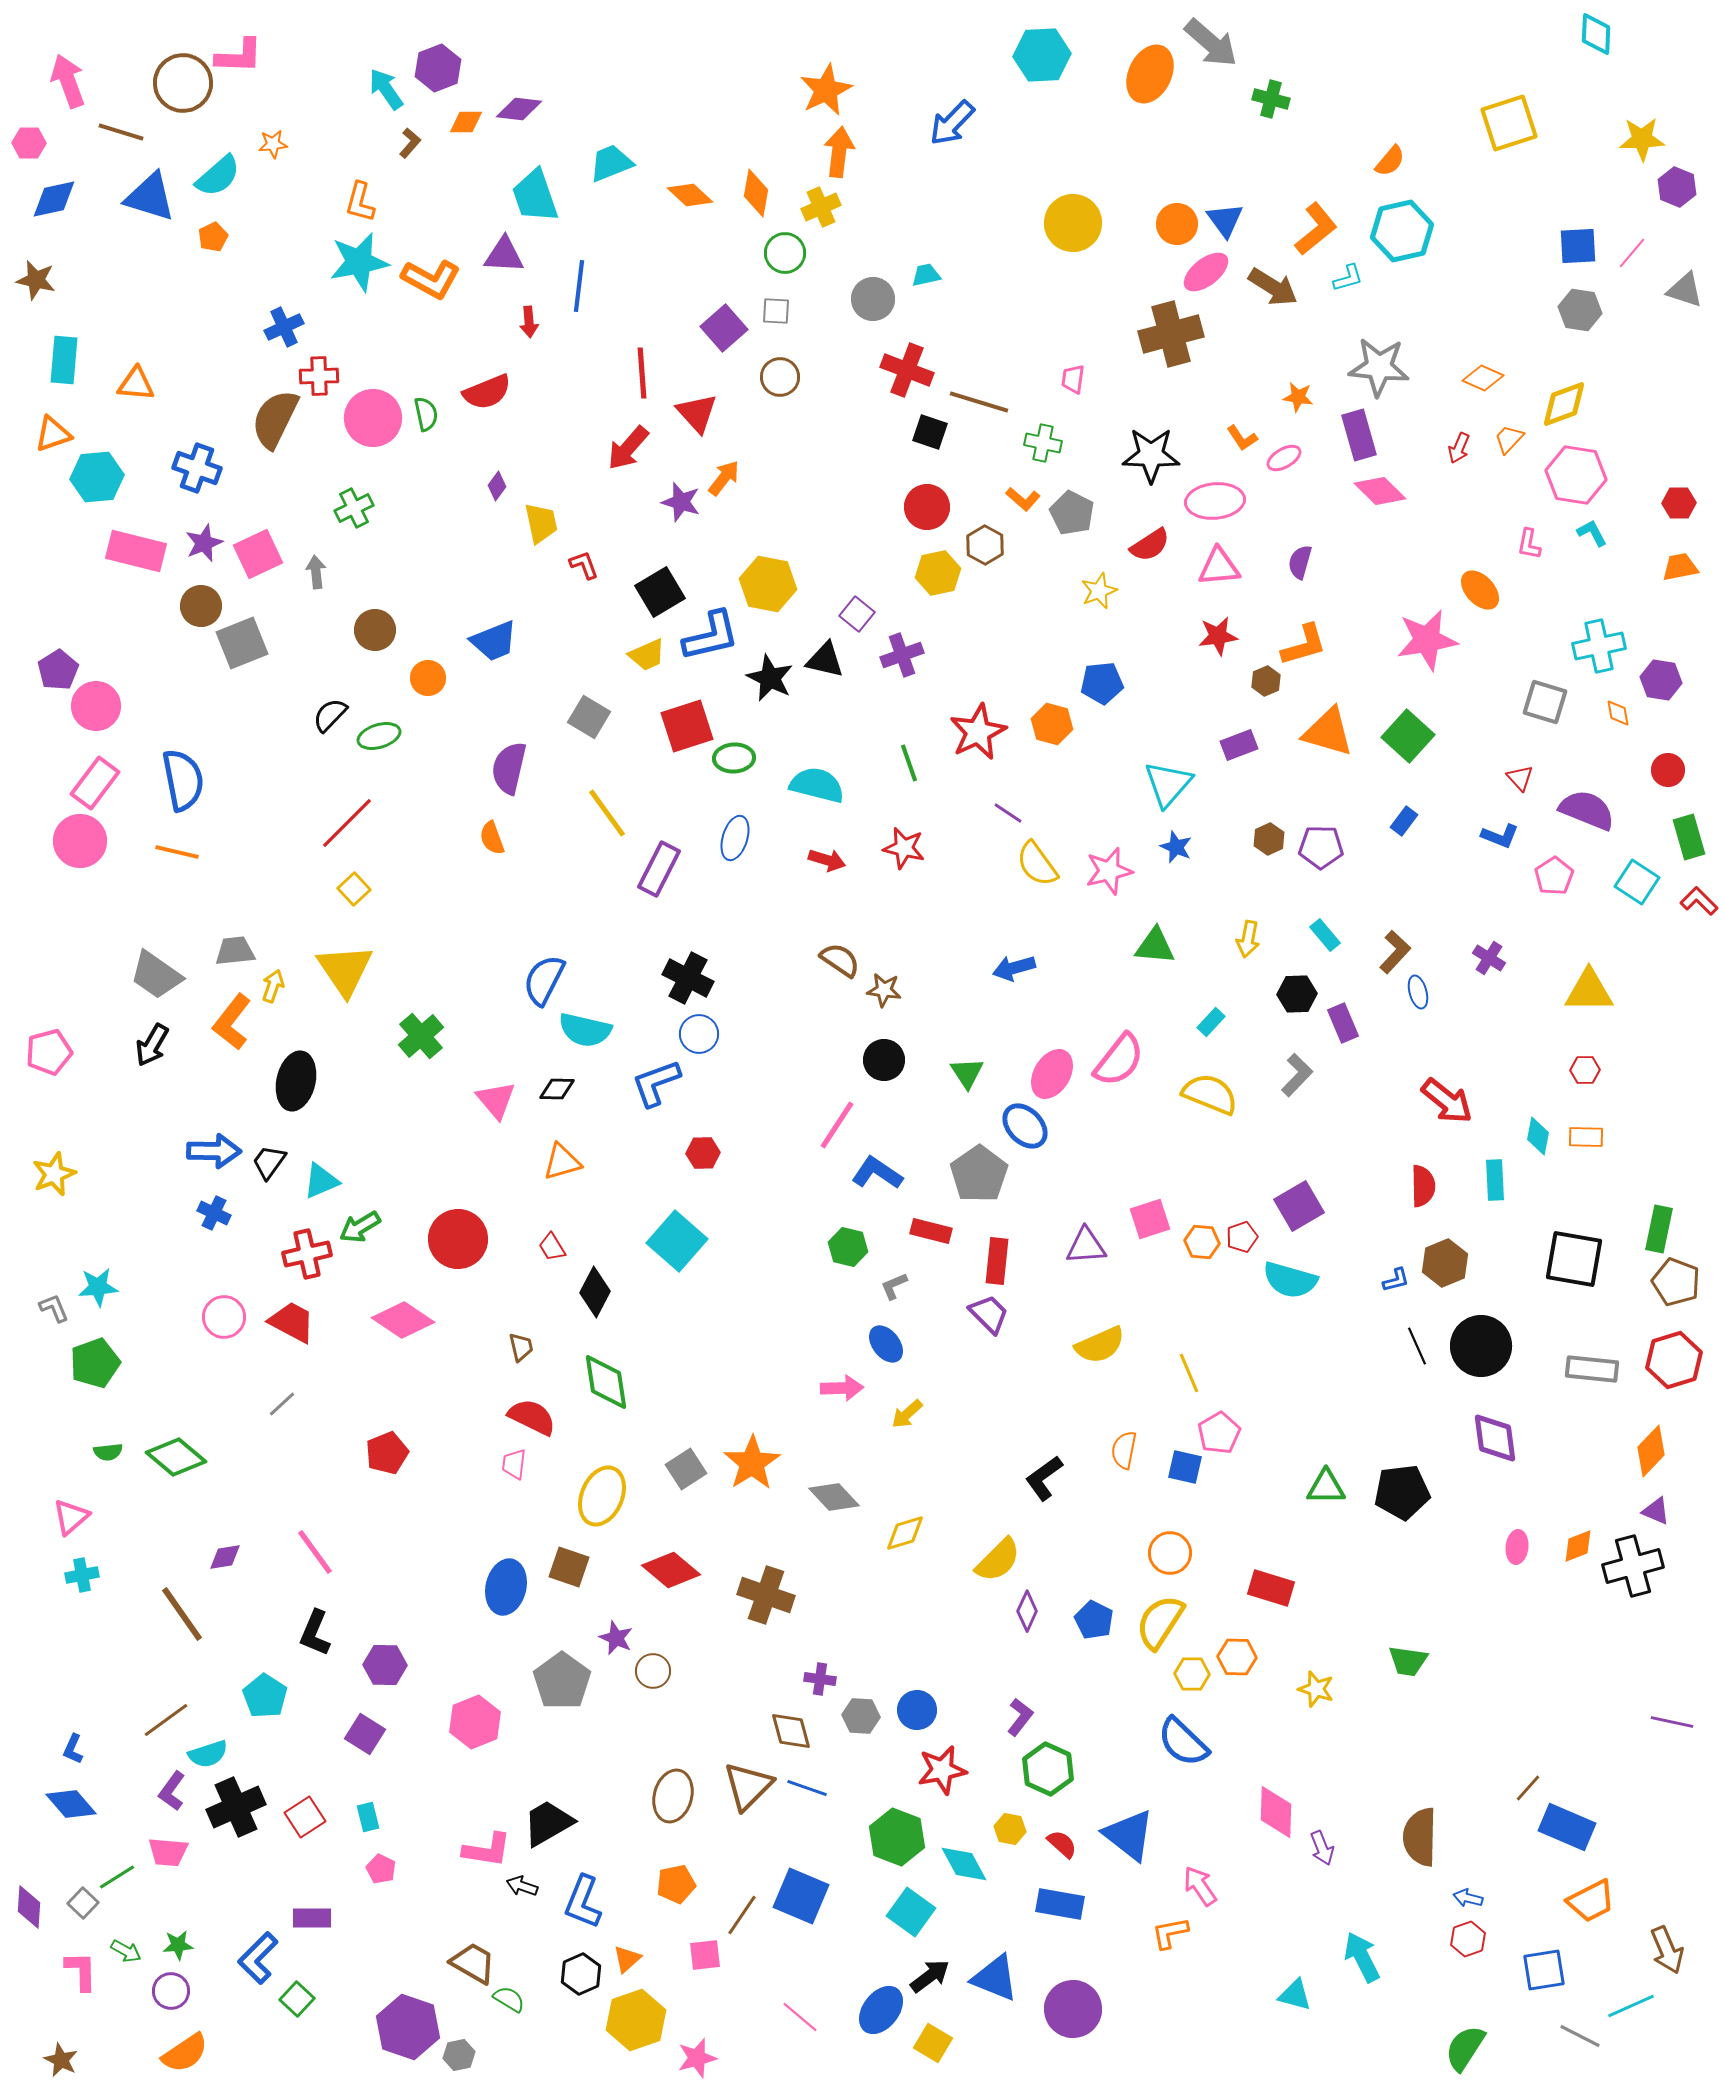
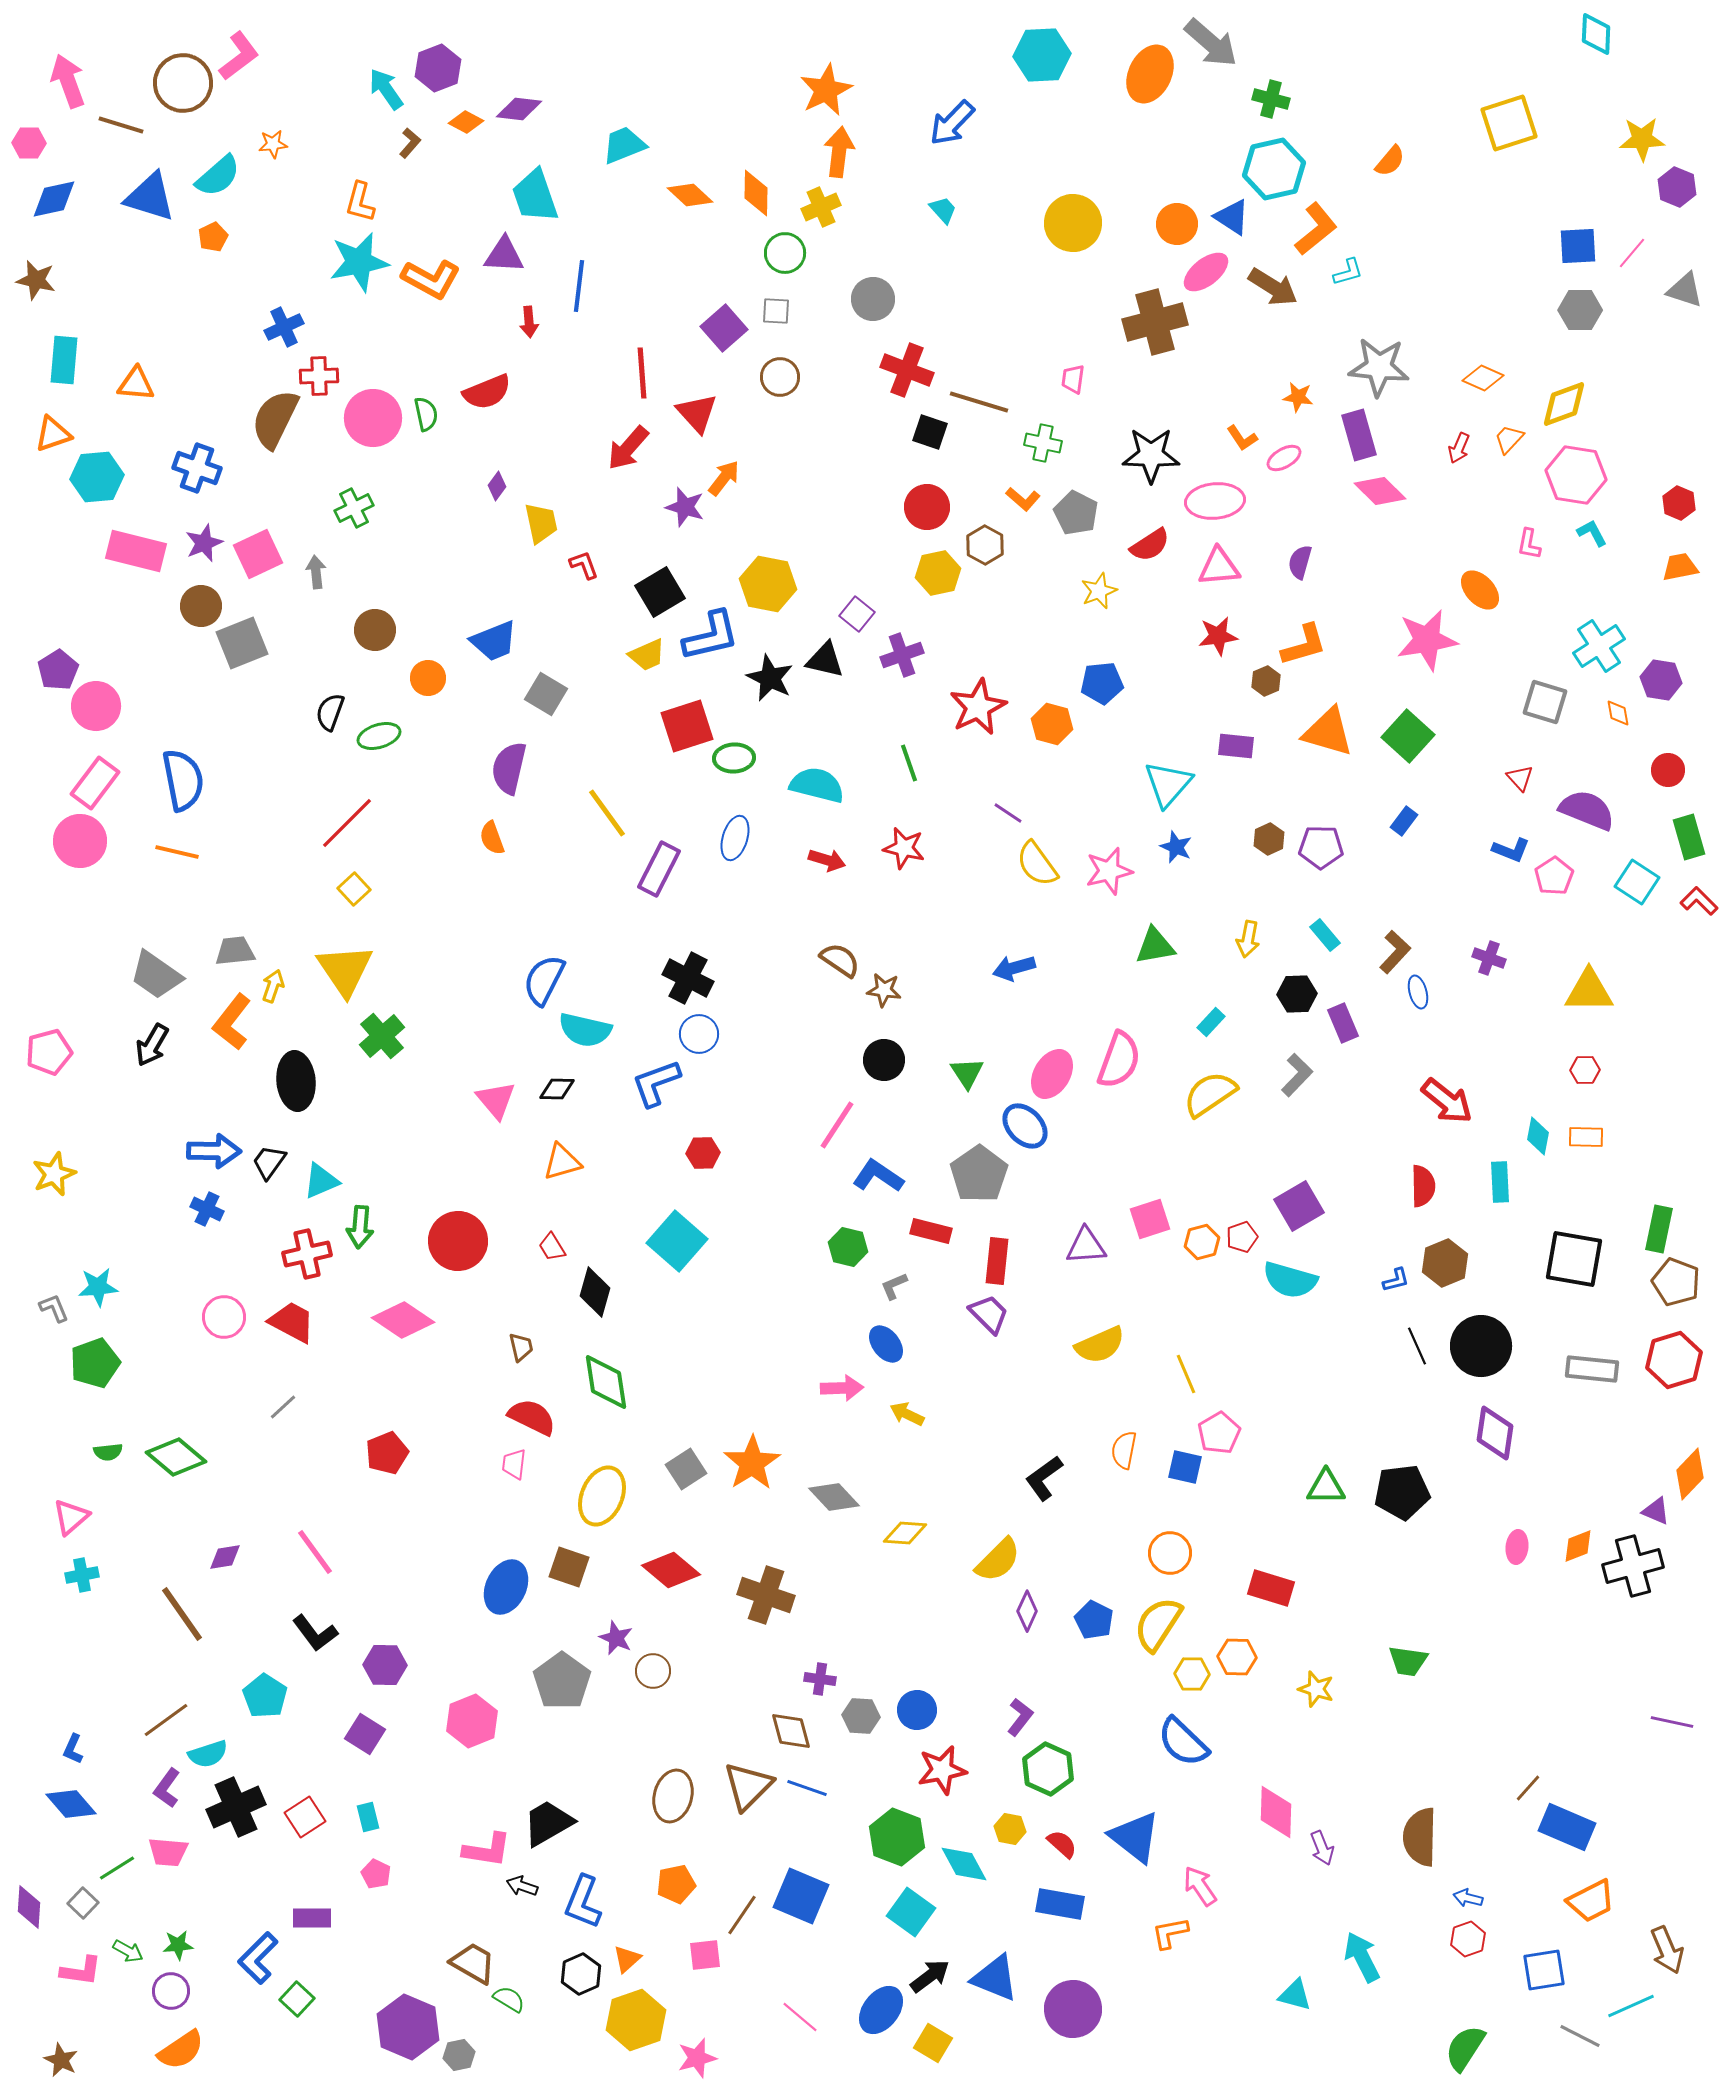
pink L-shape at (239, 56): rotated 39 degrees counterclockwise
orange diamond at (466, 122): rotated 28 degrees clockwise
brown line at (121, 132): moved 7 px up
cyan trapezoid at (611, 163): moved 13 px right, 18 px up
orange diamond at (756, 193): rotated 9 degrees counterclockwise
blue triangle at (1225, 220): moved 7 px right, 3 px up; rotated 21 degrees counterclockwise
cyan hexagon at (1402, 231): moved 128 px left, 62 px up
cyan trapezoid at (926, 275): moved 17 px right, 65 px up; rotated 60 degrees clockwise
cyan L-shape at (1348, 278): moved 6 px up
gray hexagon at (1580, 310): rotated 9 degrees counterclockwise
brown cross at (1171, 334): moved 16 px left, 12 px up
purple star at (681, 502): moved 4 px right, 5 px down
red hexagon at (1679, 503): rotated 24 degrees clockwise
gray pentagon at (1072, 513): moved 4 px right
cyan cross at (1599, 646): rotated 21 degrees counterclockwise
black semicircle at (330, 715): moved 3 px up; rotated 24 degrees counterclockwise
gray square at (589, 717): moved 43 px left, 23 px up
red star at (978, 732): moved 25 px up
purple rectangle at (1239, 745): moved 3 px left, 1 px down; rotated 27 degrees clockwise
blue L-shape at (1500, 836): moved 11 px right, 14 px down
green triangle at (1155, 946): rotated 15 degrees counterclockwise
purple cross at (1489, 958): rotated 12 degrees counterclockwise
green cross at (421, 1036): moved 39 px left
pink semicircle at (1119, 1060): rotated 18 degrees counterclockwise
black ellipse at (296, 1081): rotated 18 degrees counterclockwise
yellow semicircle at (1210, 1094): rotated 56 degrees counterclockwise
blue L-shape at (877, 1173): moved 1 px right, 3 px down
cyan rectangle at (1495, 1180): moved 5 px right, 2 px down
blue cross at (214, 1213): moved 7 px left, 4 px up
green arrow at (360, 1227): rotated 54 degrees counterclockwise
red circle at (458, 1239): moved 2 px down
orange hexagon at (1202, 1242): rotated 20 degrees counterclockwise
black diamond at (595, 1292): rotated 12 degrees counterclockwise
yellow line at (1189, 1373): moved 3 px left, 1 px down
gray line at (282, 1404): moved 1 px right, 3 px down
yellow arrow at (907, 1414): rotated 68 degrees clockwise
purple diamond at (1495, 1438): moved 5 px up; rotated 16 degrees clockwise
orange diamond at (1651, 1451): moved 39 px right, 23 px down
yellow diamond at (905, 1533): rotated 21 degrees clockwise
blue ellipse at (506, 1587): rotated 12 degrees clockwise
yellow semicircle at (1160, 1622): moved 2 px left, 2 px down
black L-shape at (315, 1633): rotated 60 degrees counterclockwise
pink hexagon at (475, 1722): moved 3 px left, 1 px up
purple L-shape at (172, 1791): moved 5 px left, 3 px up
blue triangle at (1129, 1835): moved 6 px right, 2 px down
pink pentagon at (381, 1869): moved 5 px left, 5 px down
green line at (117, 1877): moved 9 px up
green arrow at (126, 1951): moved 2 px right
pink L-shape at (81, 1971): rotated 99 degrees clockwise
purple hexagon at (408, 2027): rotated 4 degrees clockwise
orange semicircle at (185, 2053): moved 4 px left, 3 px up
